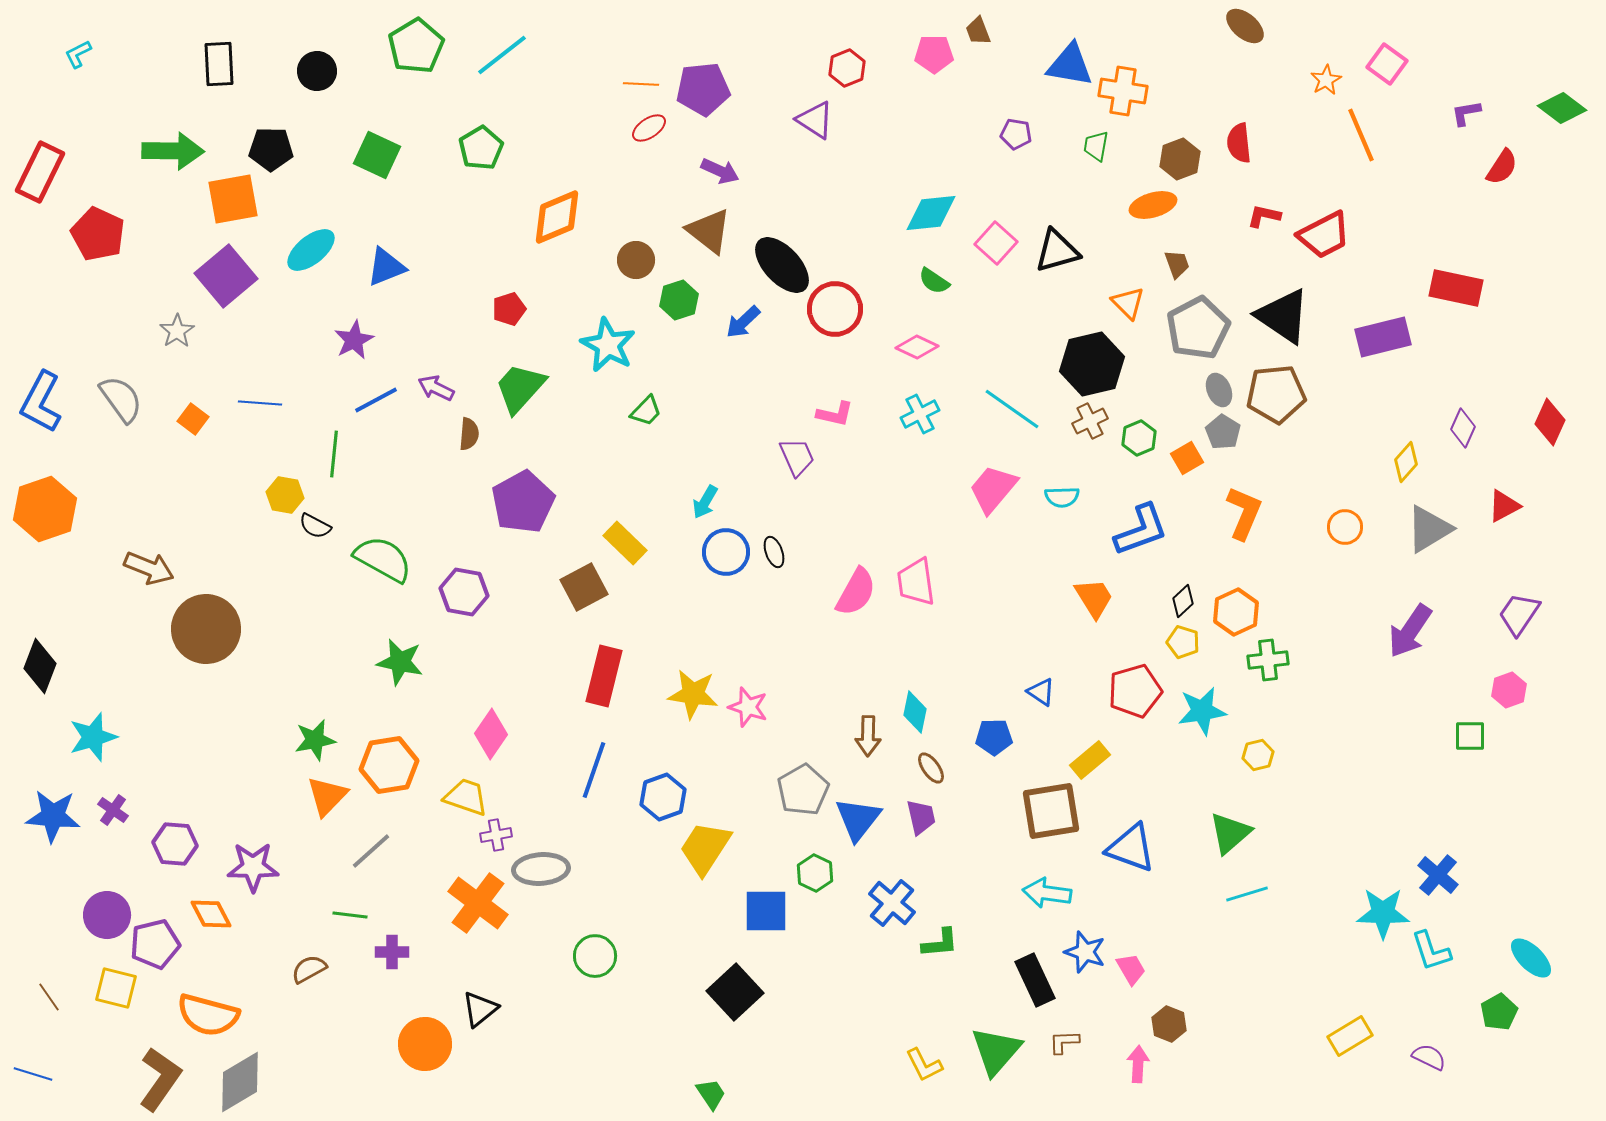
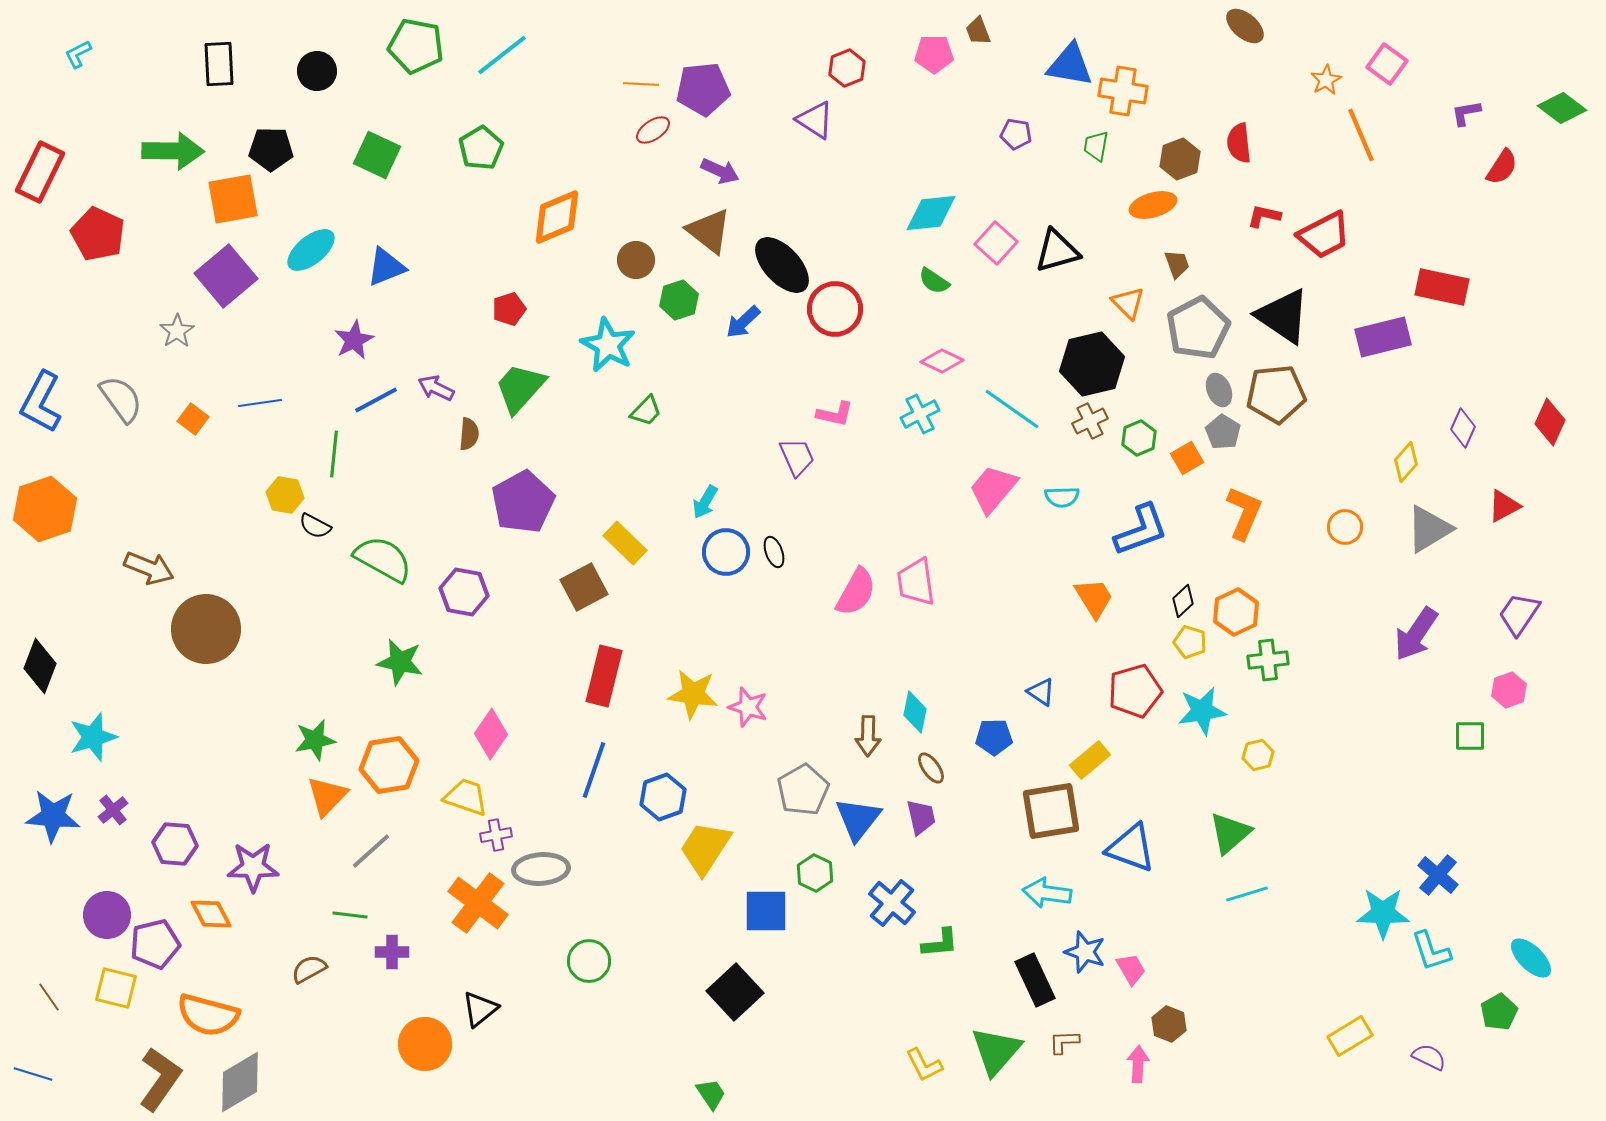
green pentagon at (416, 46): rotated 30 degrees counterclockwise
red ellipse at (649, 128): moved 4 px right, 2 px down
red rectangle at (1456, 288): moved 14 px left, 1 px up
pink diamond at (917, 347): moved 25 px right, 14 px down
blue line at (260, 403): rotated 12 degrees counterclockwise
purple arrow at (1410, 631): moved 6 px right, 3 px down
yellow pentagon at (1183, 642): moved 7 px right
purple cross at (113, 810): rotated 16 degrees clockwise
green circle at (595, 956): moved 6 px left, 5 px down
